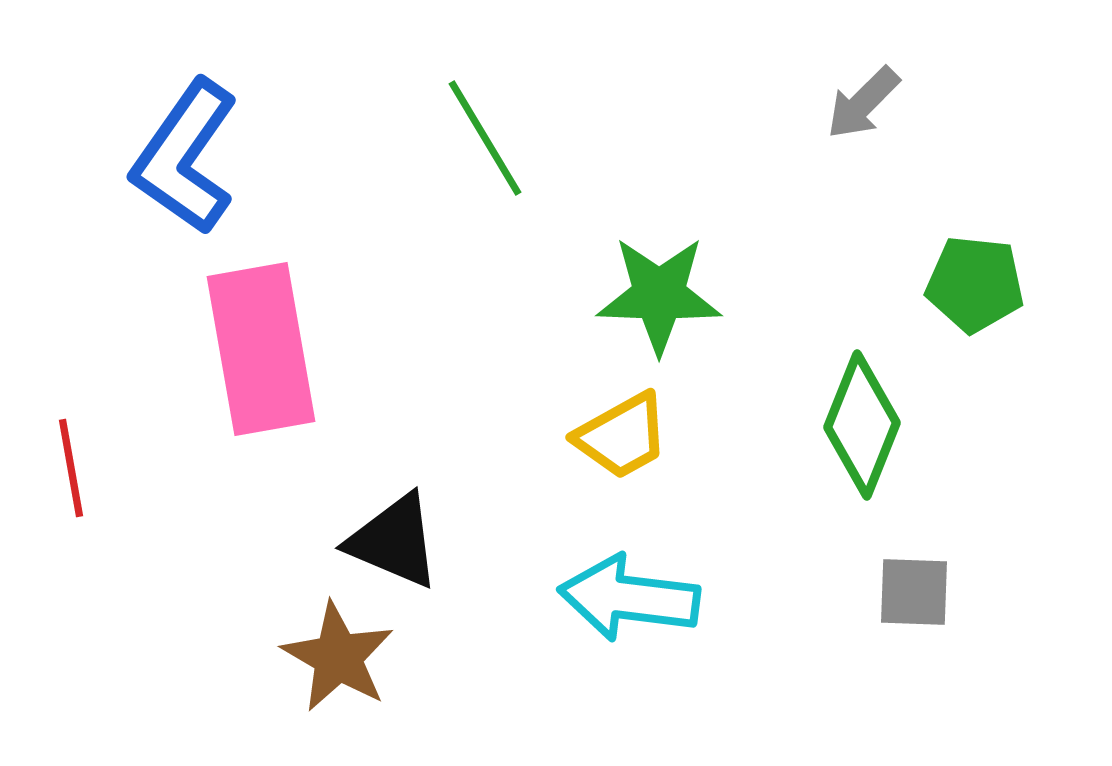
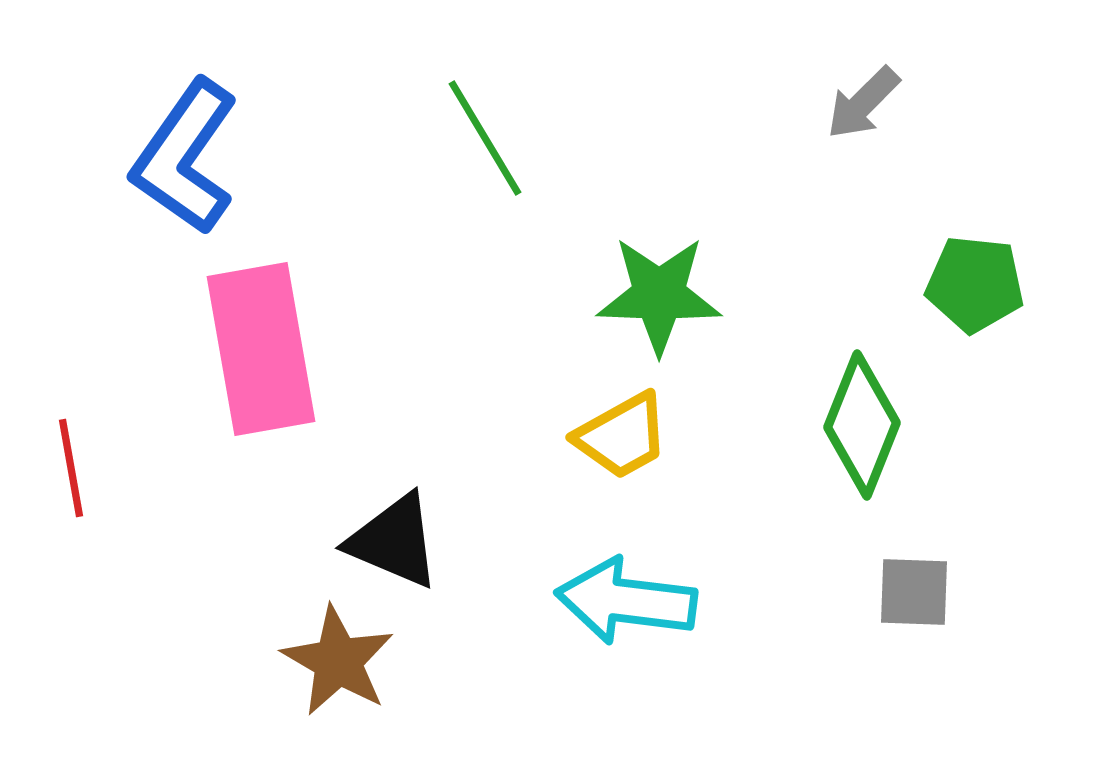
cyan arrow: moved 3 px left, 3 px down
brown star: moved 4 px down
